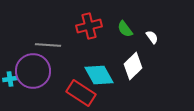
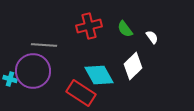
gray line: moved 4 px left
cyan cross: rotated 24 degrees clockwise
